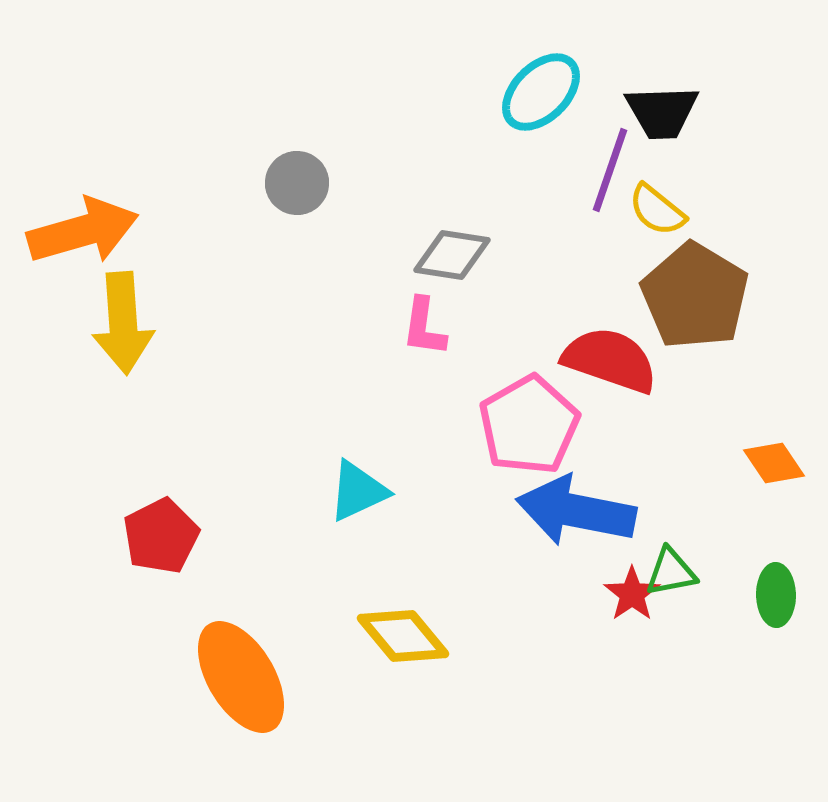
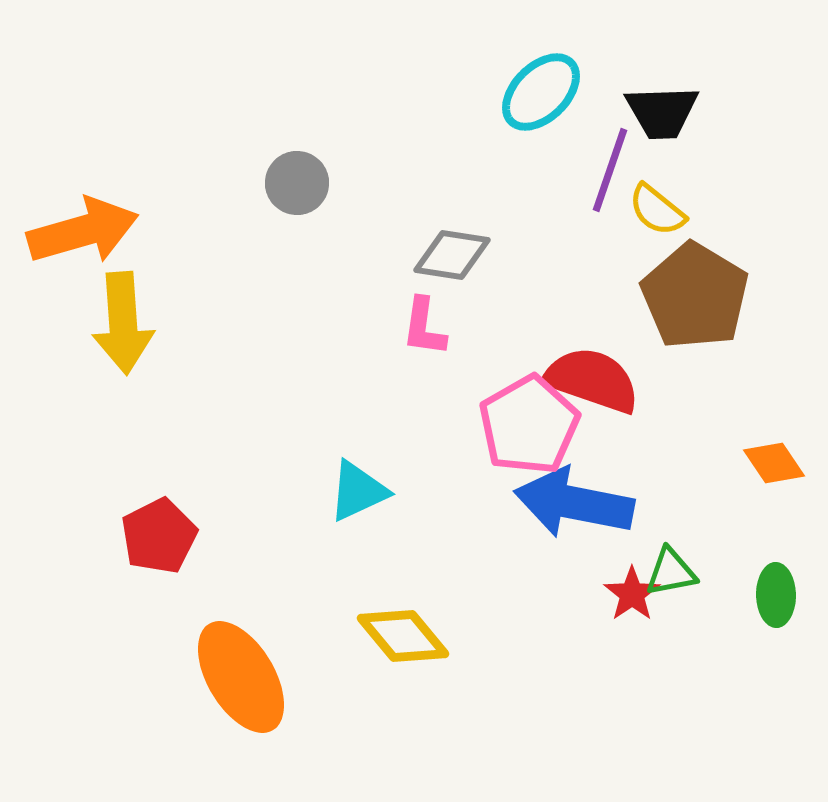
red semicircle: moved 18 px left, 20 px down
blue arrow: moved 2 px left, 8 px up
red pentagon: moved 2 px left
